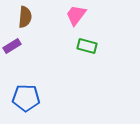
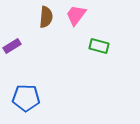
brown semicircle: moved 21 px right
green rectangle: moved 12 px right
